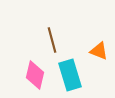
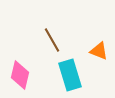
brown line: rotated 15 degrees counterclockwise
pink diamond: moved 15 px left
